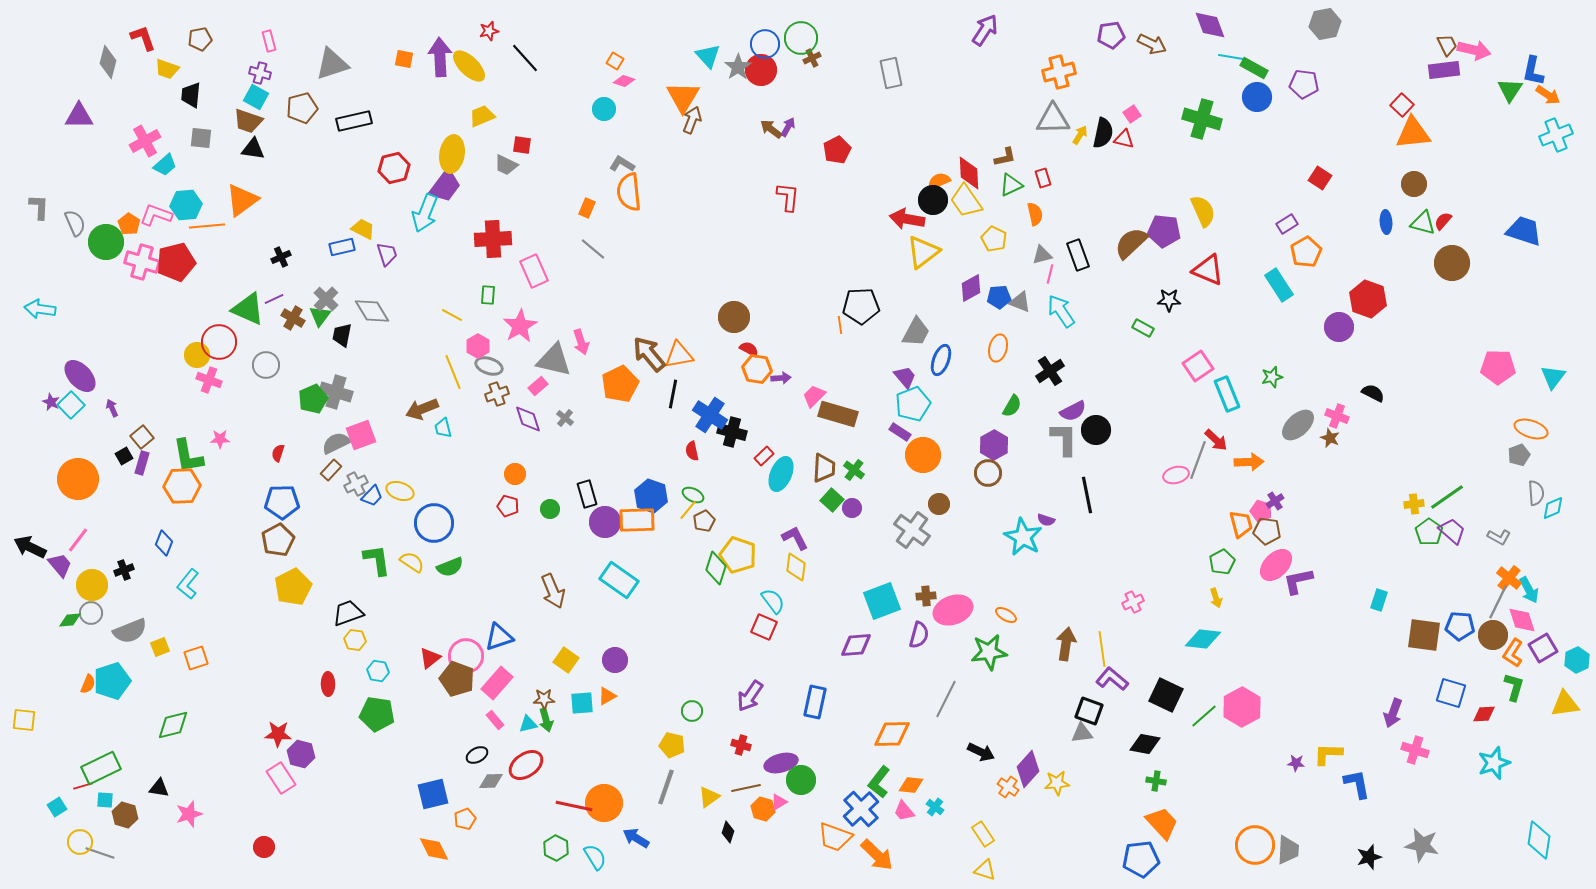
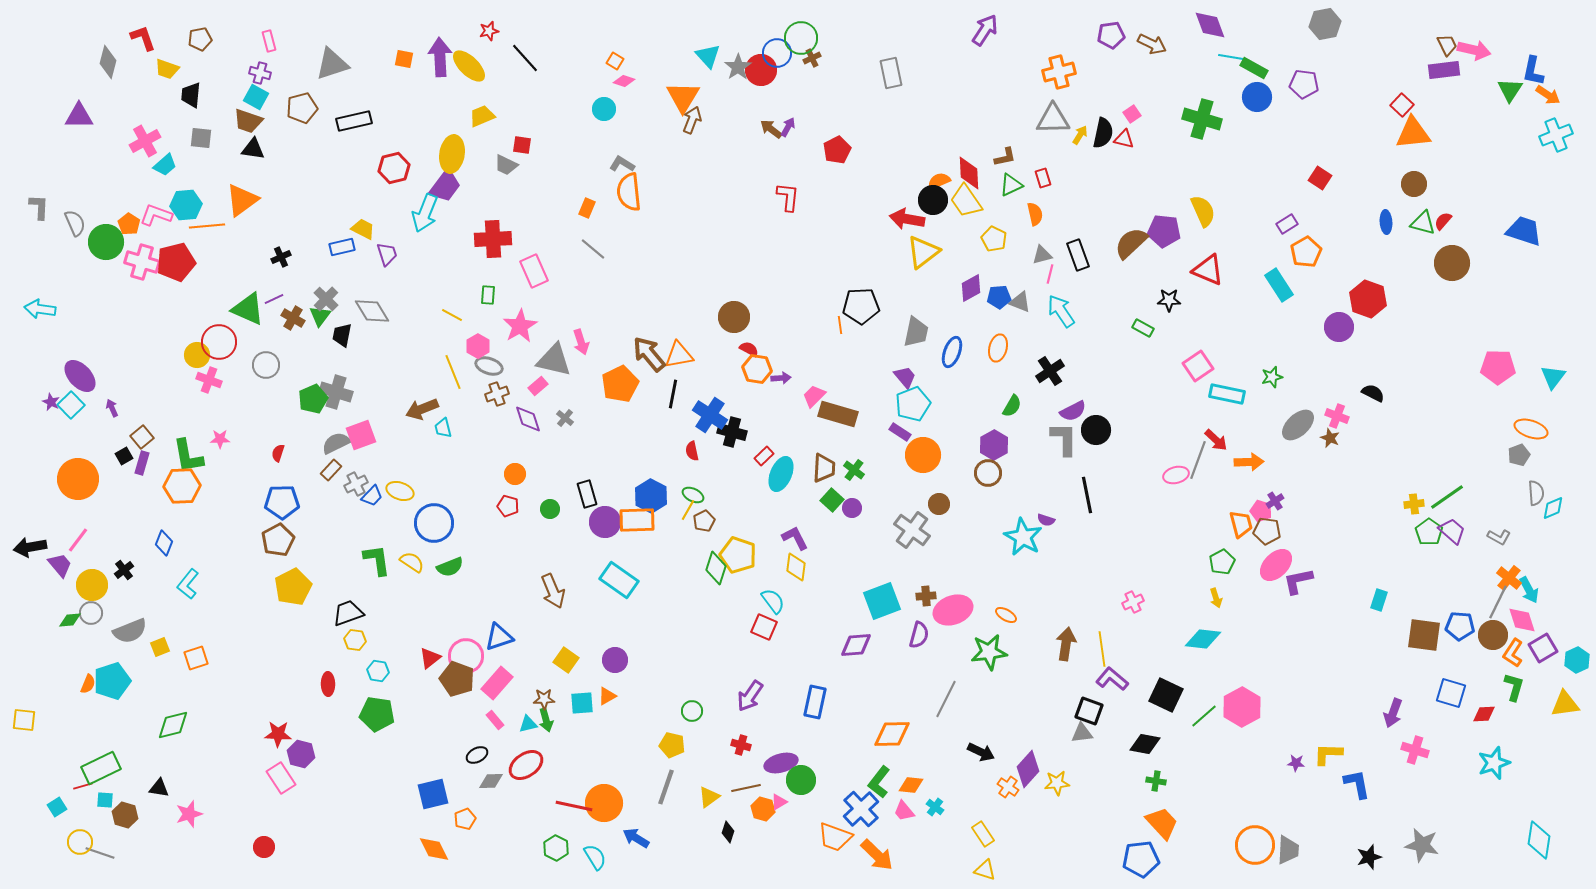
blue circle at (765, 44): moved 12 px right, 9 px down
gray trapezoid at (916, 332): rotated 16 degrees counterclockwise
blue ellipse at (941, 360): moved 11 px right, 8 px up
cyan rectangle at (1227, 394): rotated 56 degrees counterclockwise
blue hexagon at (651, 496): rotated 8 degrees clockwise
yellow line at (688, 510): rotated 10 degrees counterclockwise
black arrow at (30, 547): rotated 36 degrees counterclockwise
black cross at (124, 570): rotated 18 degrees counterclockwise
